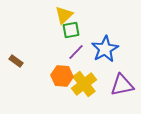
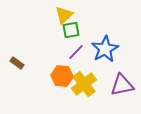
brown rectangle: moved 1 px right, 2 px down
